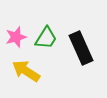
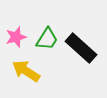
green trapezoid: moved 1 px right, 1 px down
black rectangle: rotated 24 degrees counterclockwise
